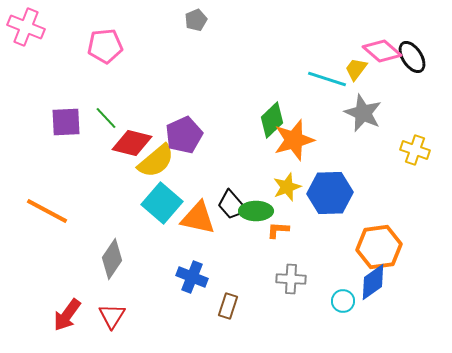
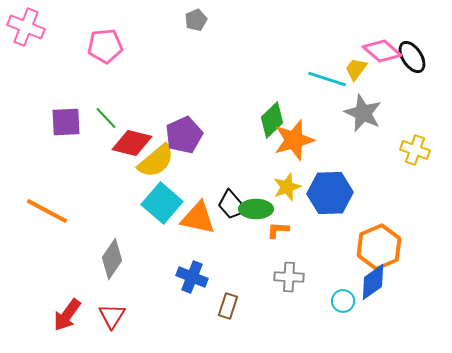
green ellipse: moved 2 px up
orange hexagon: rotated 15 degrees counterclockwise
gray cross: moved 2 px left, 2 px up
